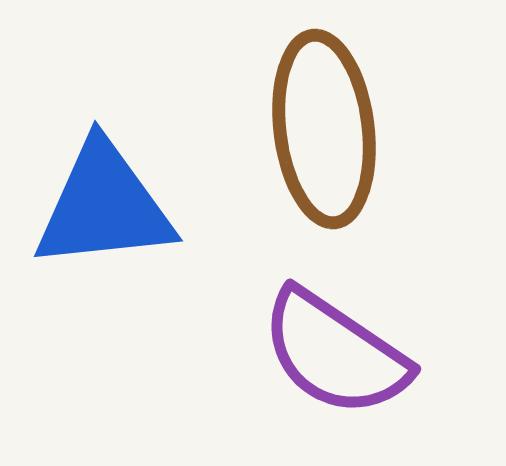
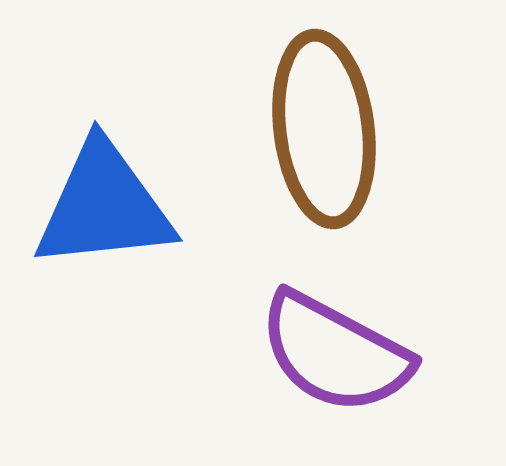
purple semicircle: rotated 6 degrees counterclockwise
